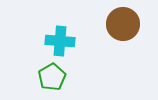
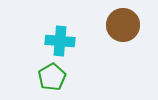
brown circle: moved 1 px down
